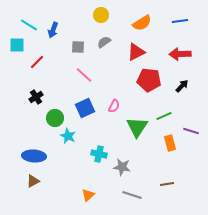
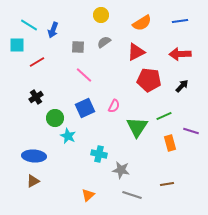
red line: rotated 14 degrees clockwise
gray star: moved 1 px left, 3 px down
